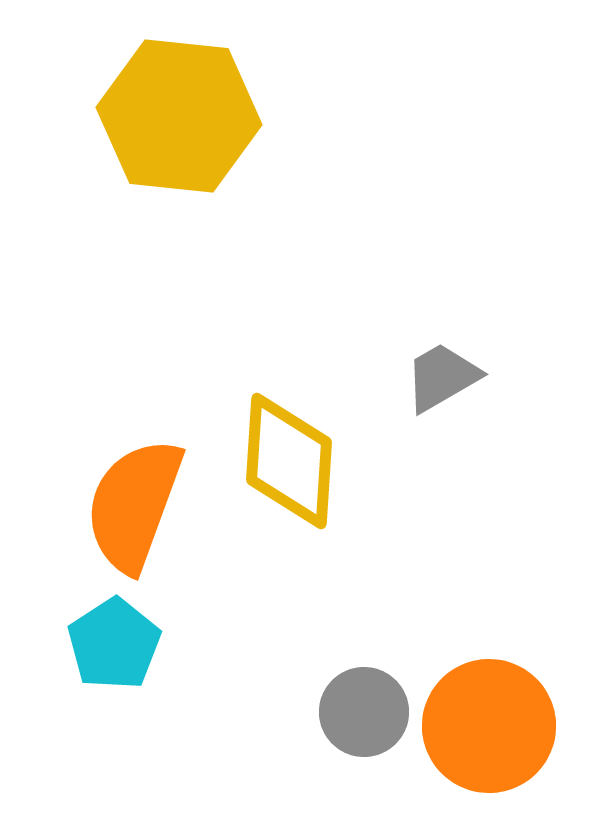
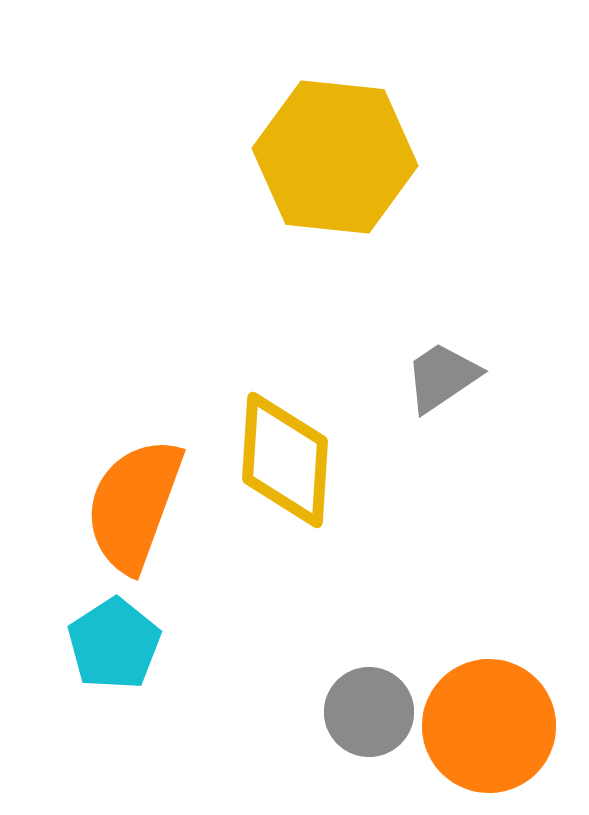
yellow hexagon: moved 156 px right, 41 px down
gray trapezoid: rotated 4 degrees counterclockwise
yellow diamond: moved 4 px left, 1 px up
gray circle: moved 5 px right
